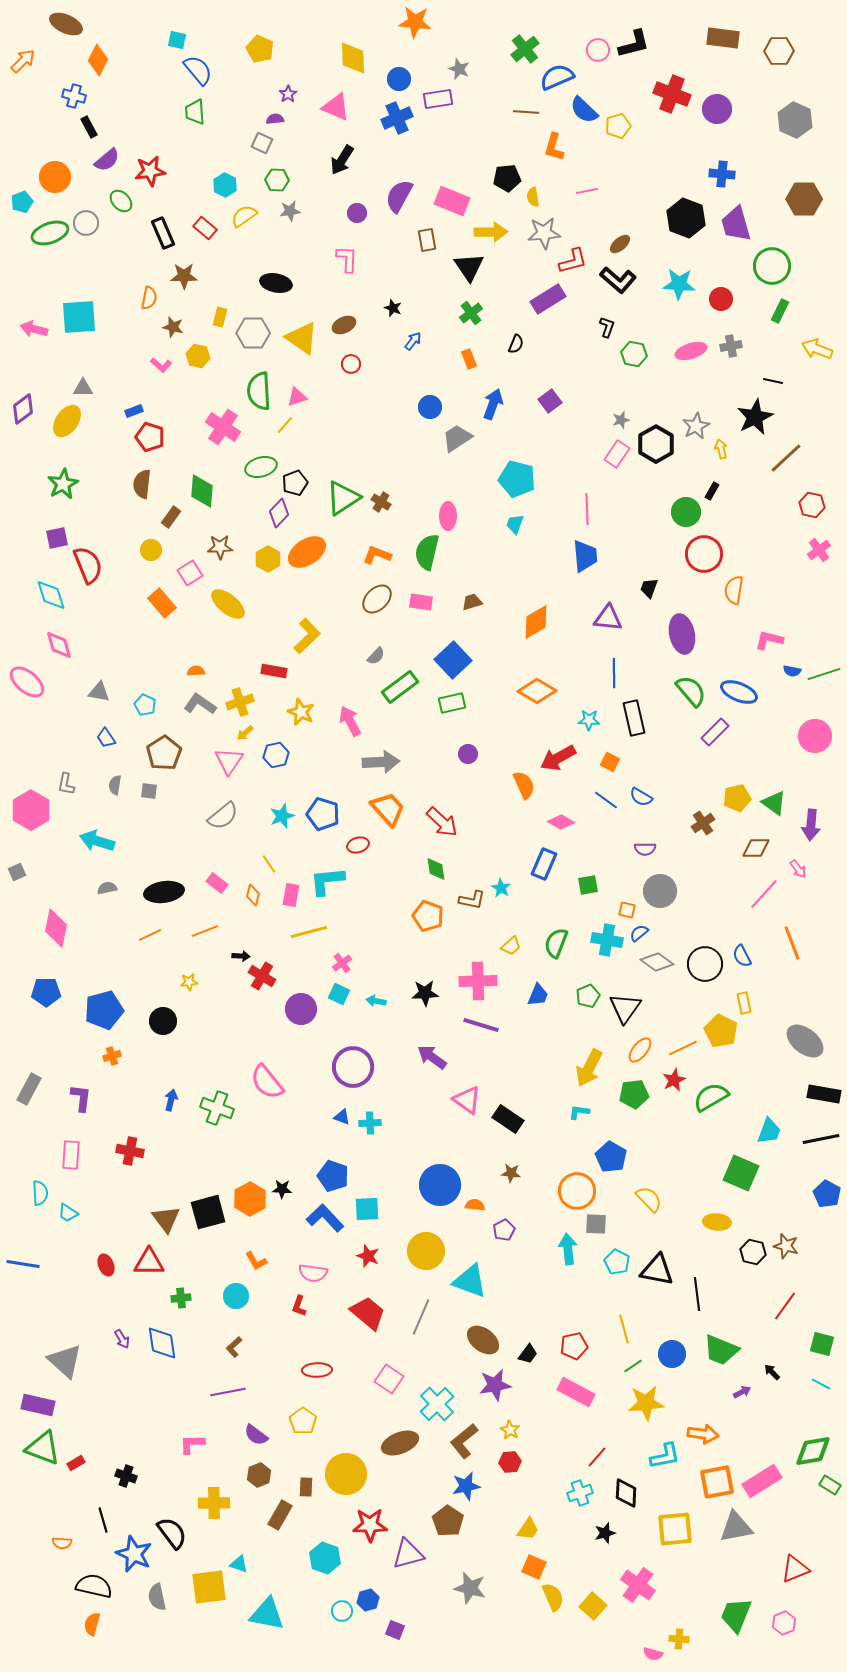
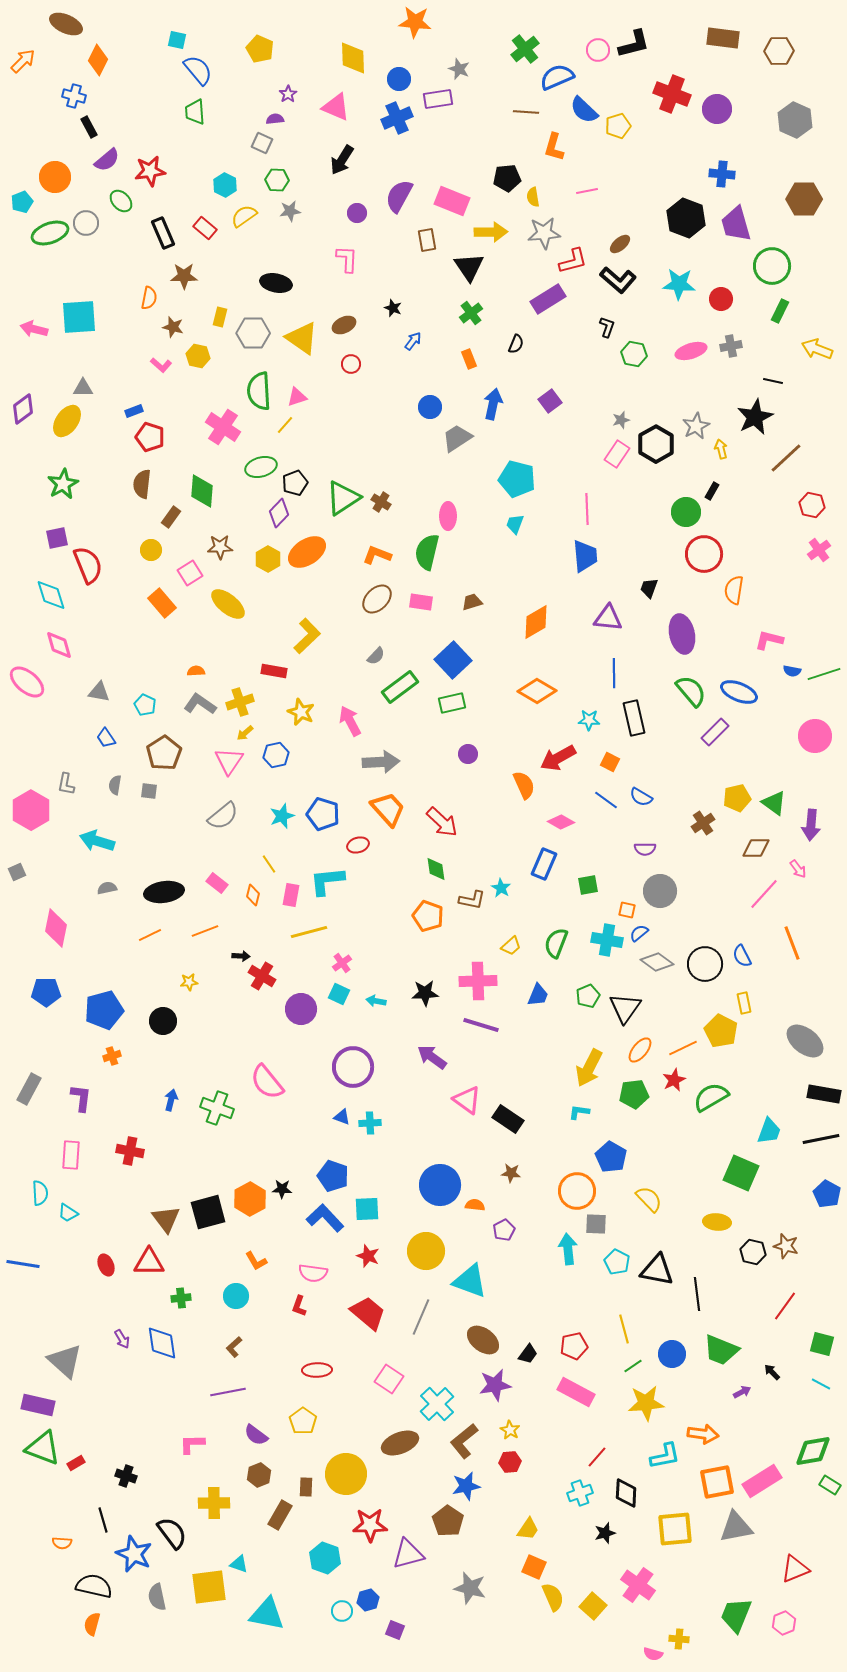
blue arrow at (493, 404): rotated 8 degrees counterclockwise
